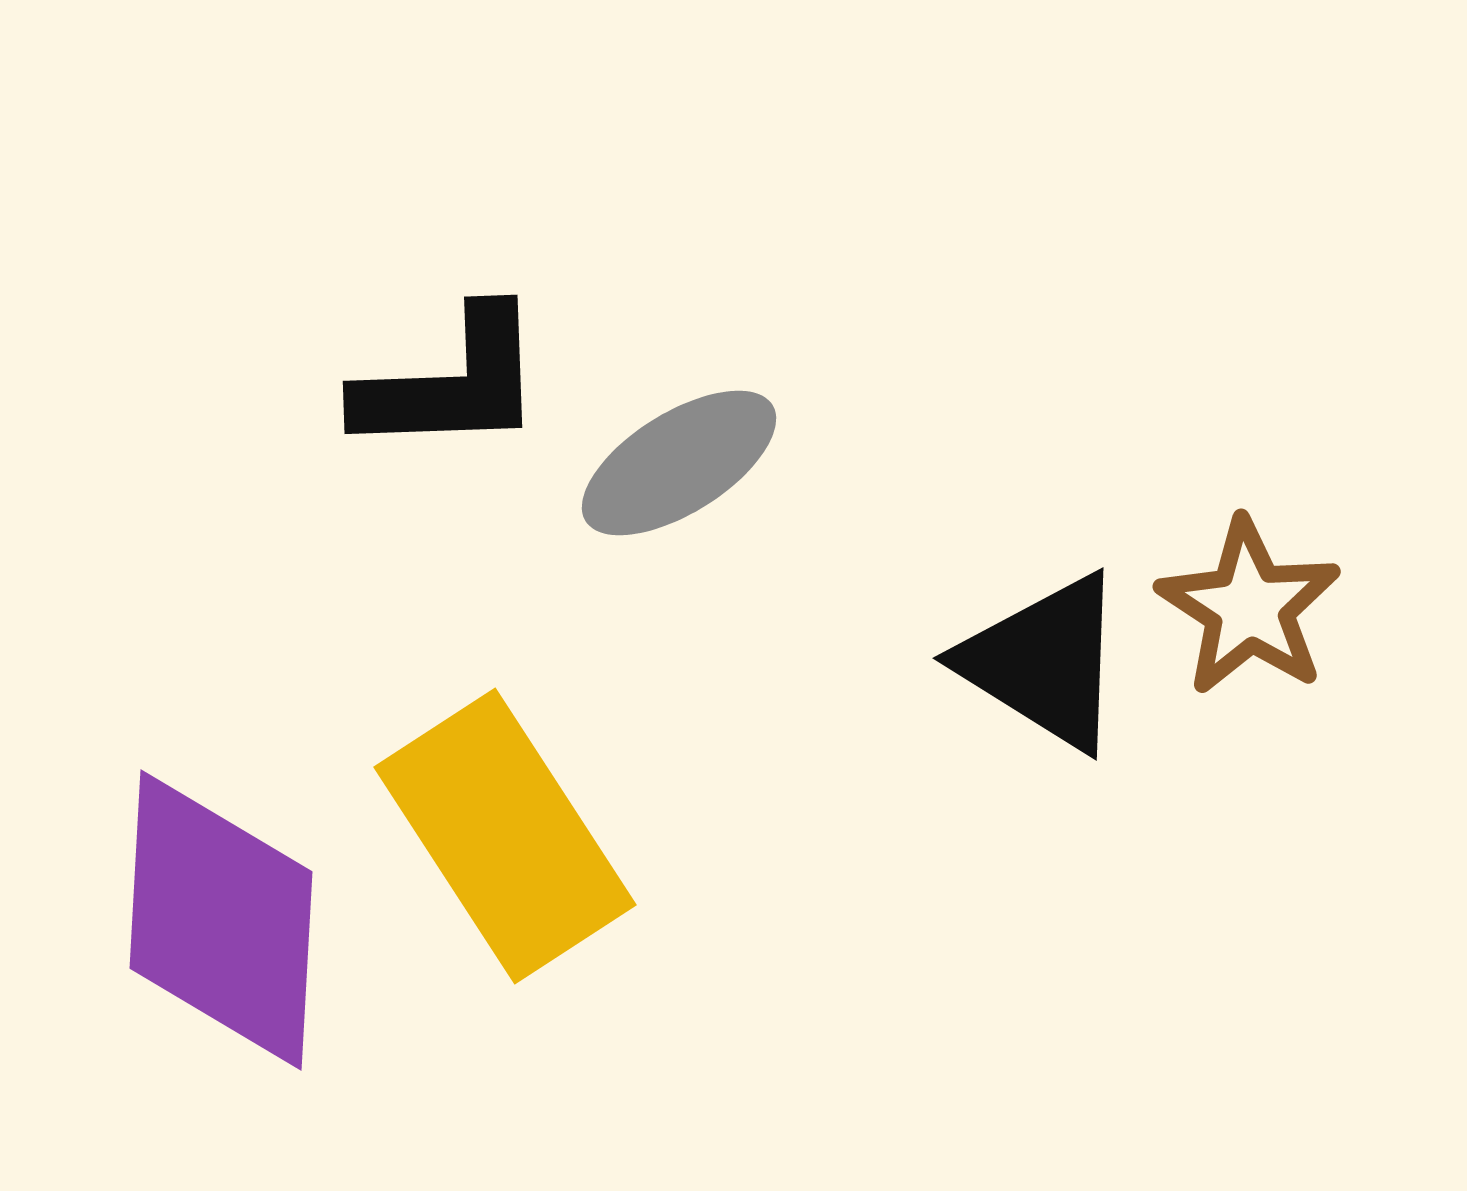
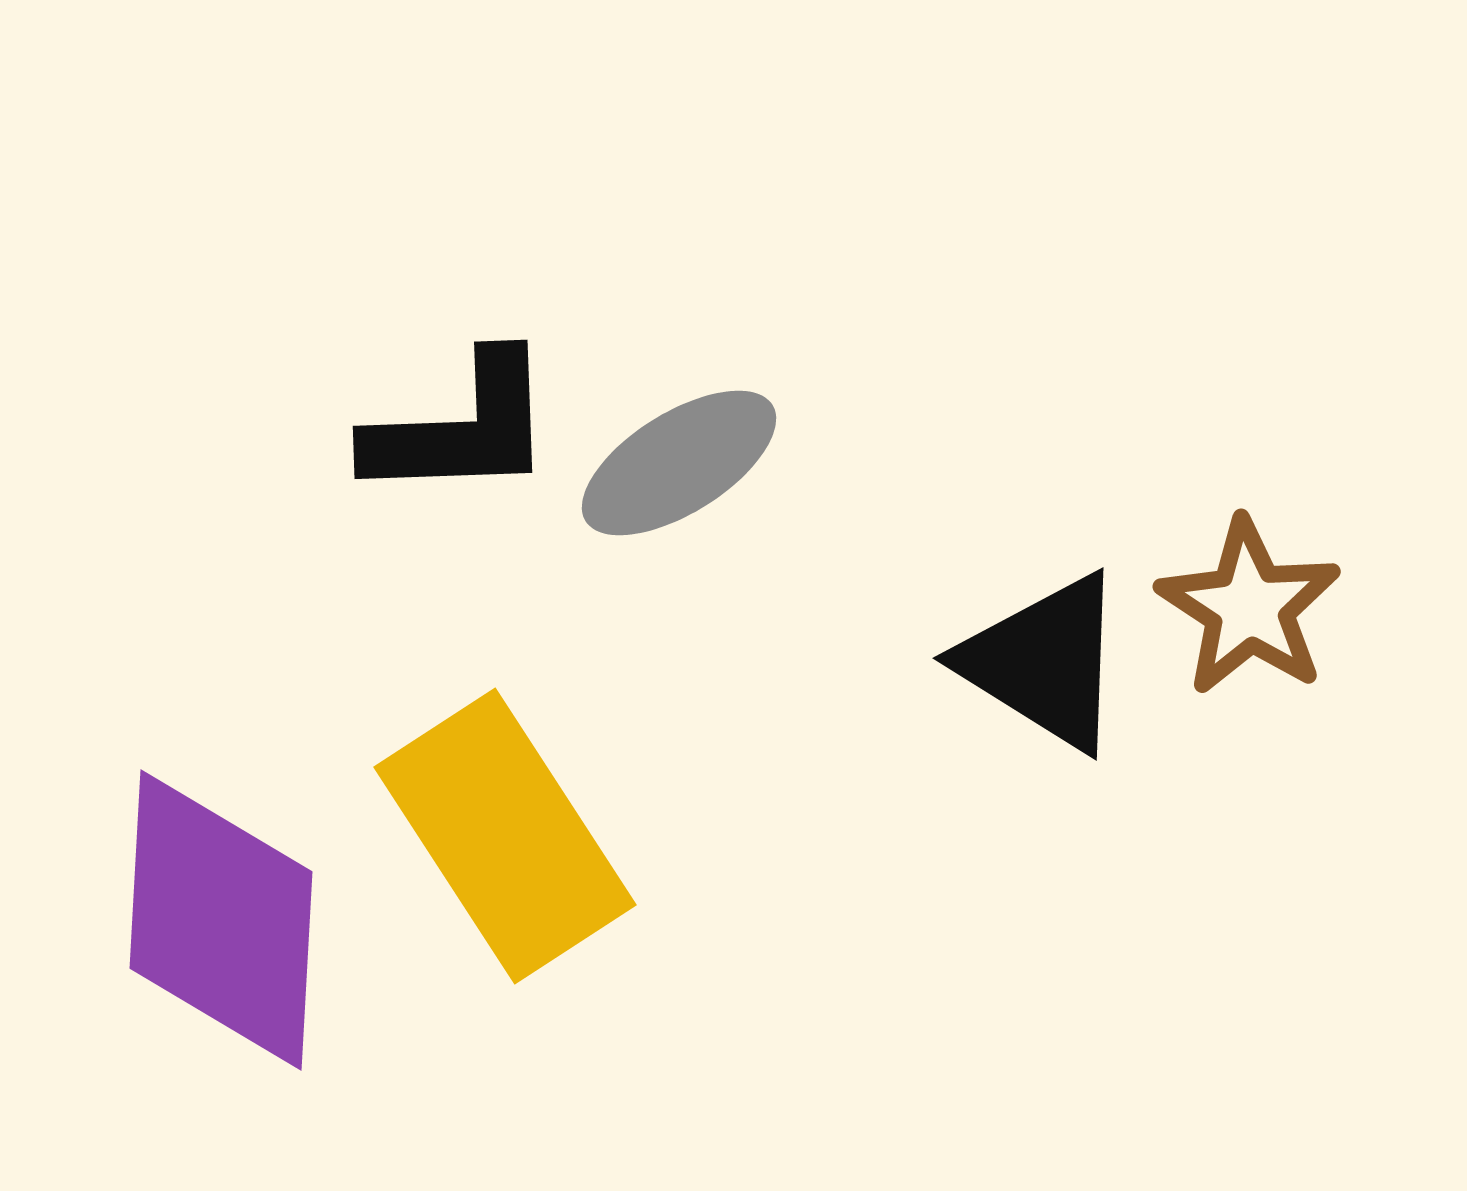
black L-shape: moved 10 px right, 45 px down
